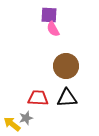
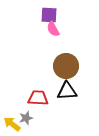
black triangle: moved 7 px up
